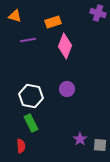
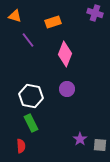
purple cross: moved 3 px left
purple line: rotated 63 degrees clockwise
pink diamond: moved 8 px down
